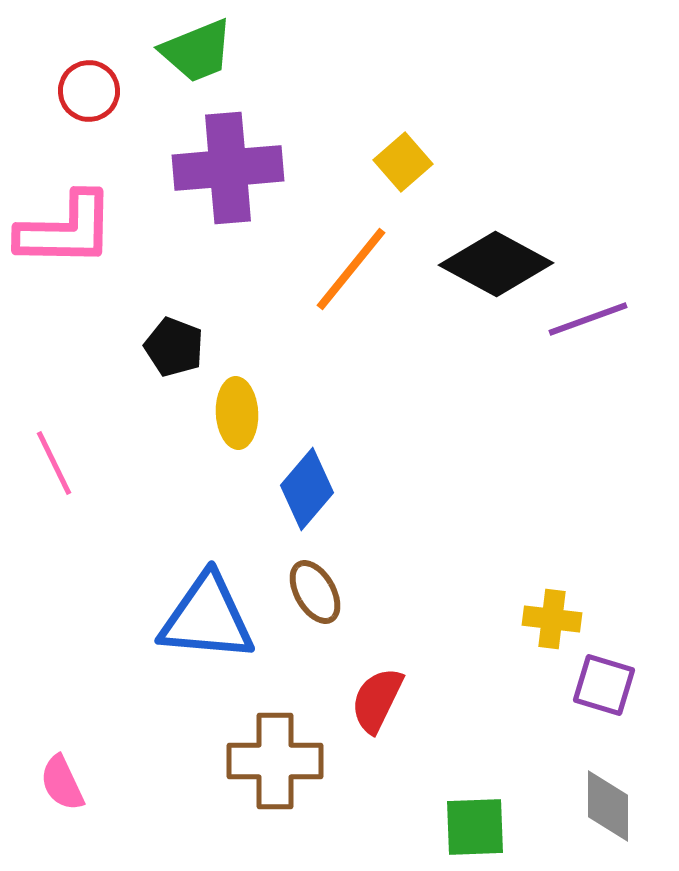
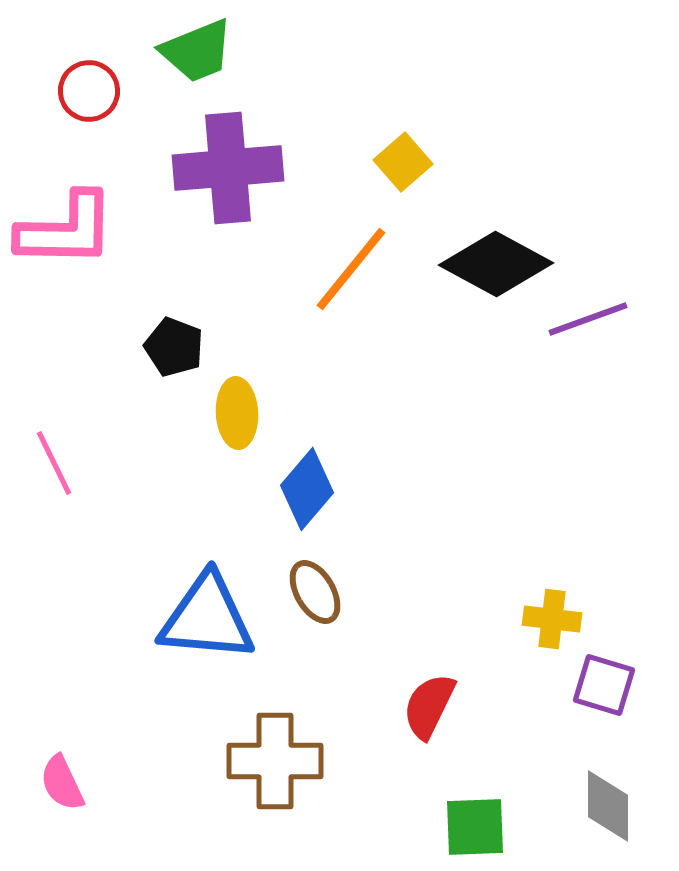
red semicircle: moved 52 px right, 6 px down
